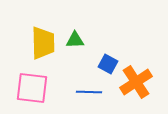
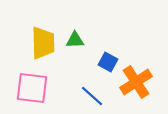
blue square: moved 2 px up
blue line: moved 3 px right, 4 px down; rotated 40 degrees clockwise
